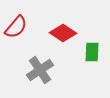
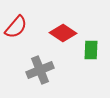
green rectangle: moved 1 px left, 2 px up
gray cross: rotated 12 degrees clockwise
